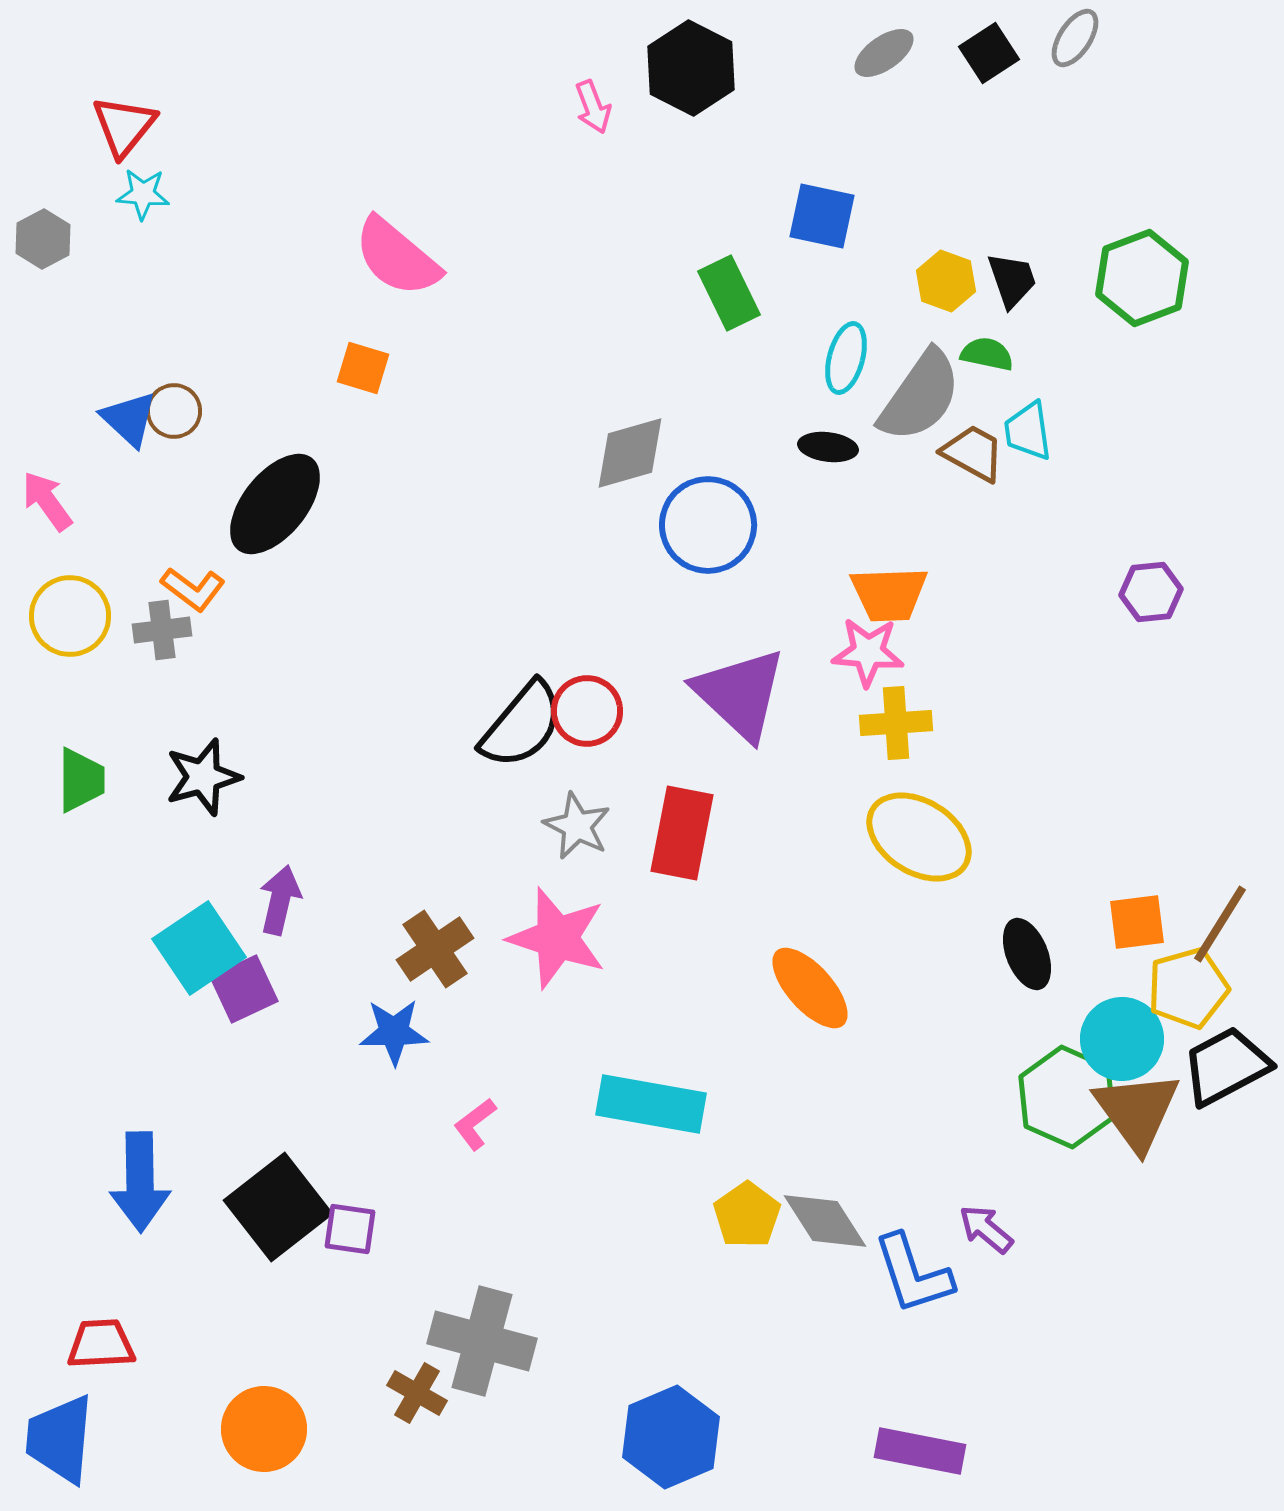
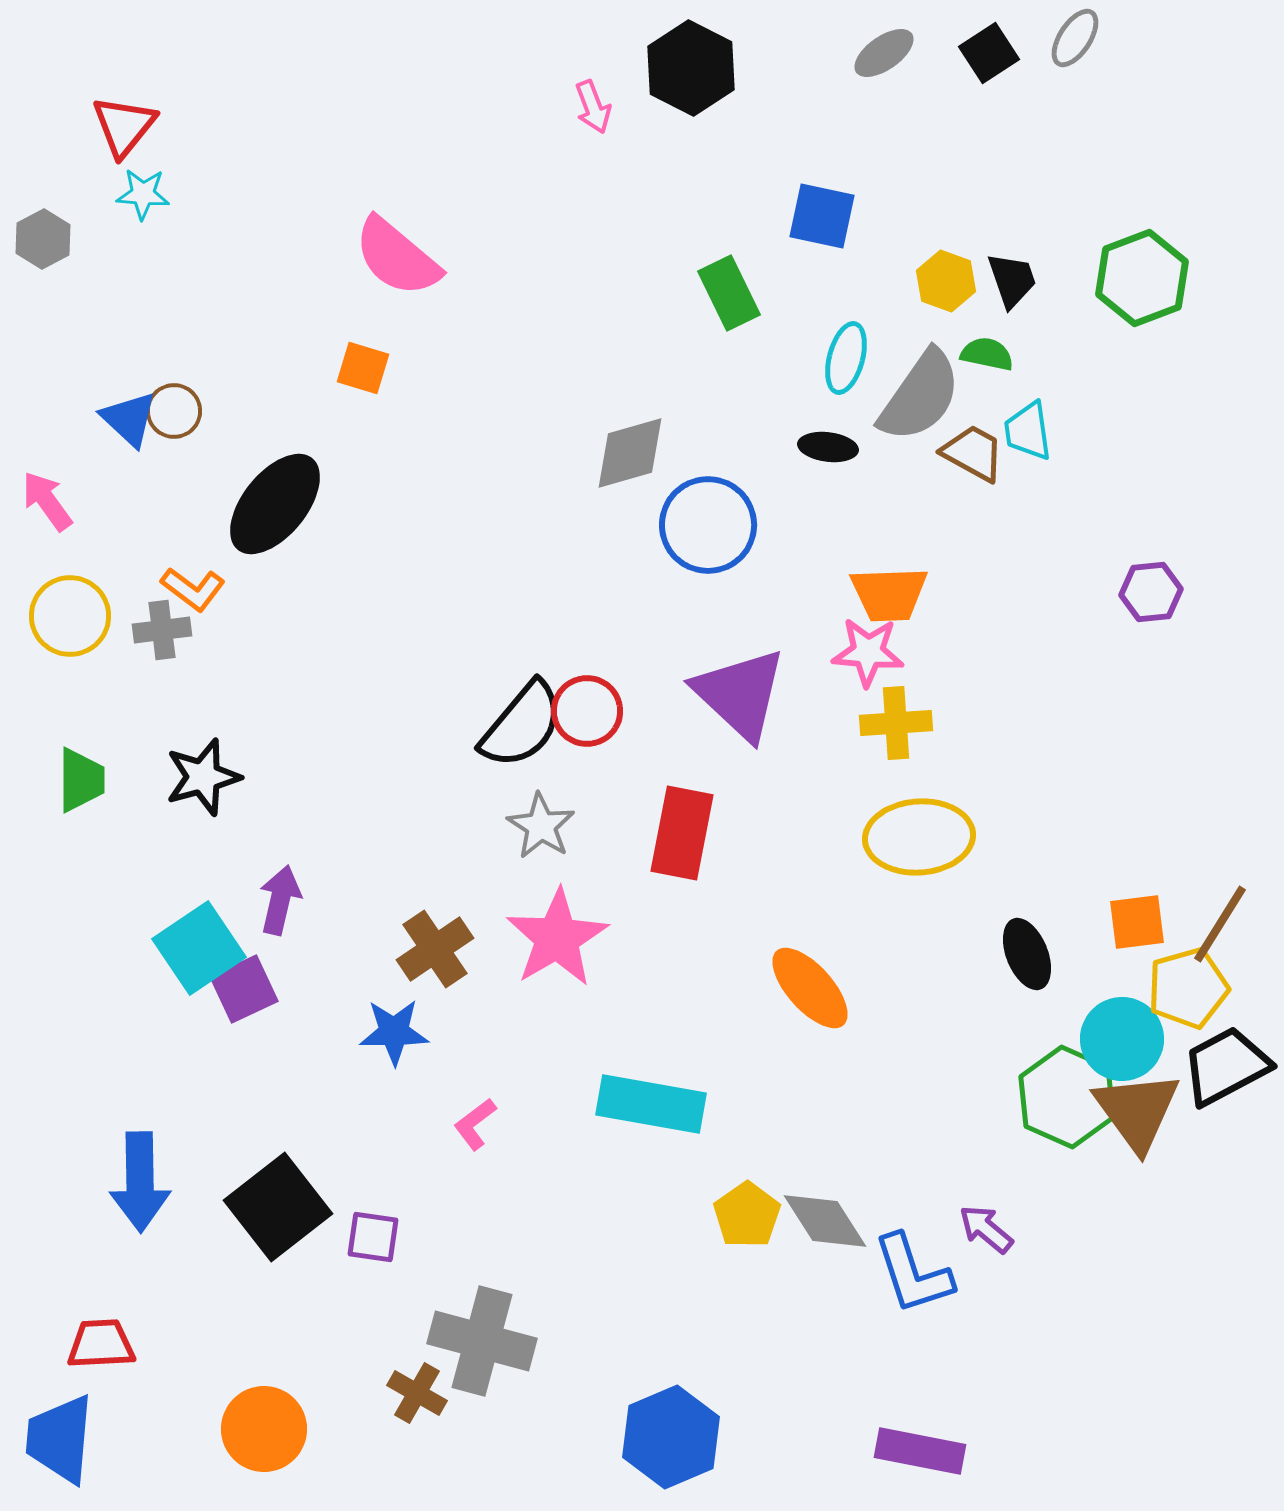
gray star at (577, 826): moved 36 px left; rotated 6 degrees clockwise
yellow ellipse at (919, 837): rotated 36 degrees counterclockwise
pink star at (557, 938): rotated 24 degrees clockwise
purple square at (350, 1229): moved 23 px right, 8 px down
